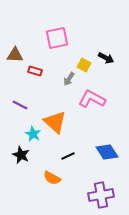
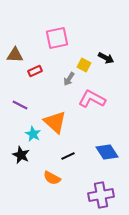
red rectangle: rotated 40 degrees counterclockwise
